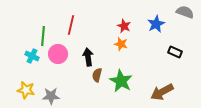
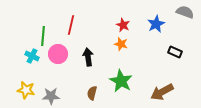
red star: moved 1 px left, 1 px up
brown semicircle: moved 5 px left, 18 px down
